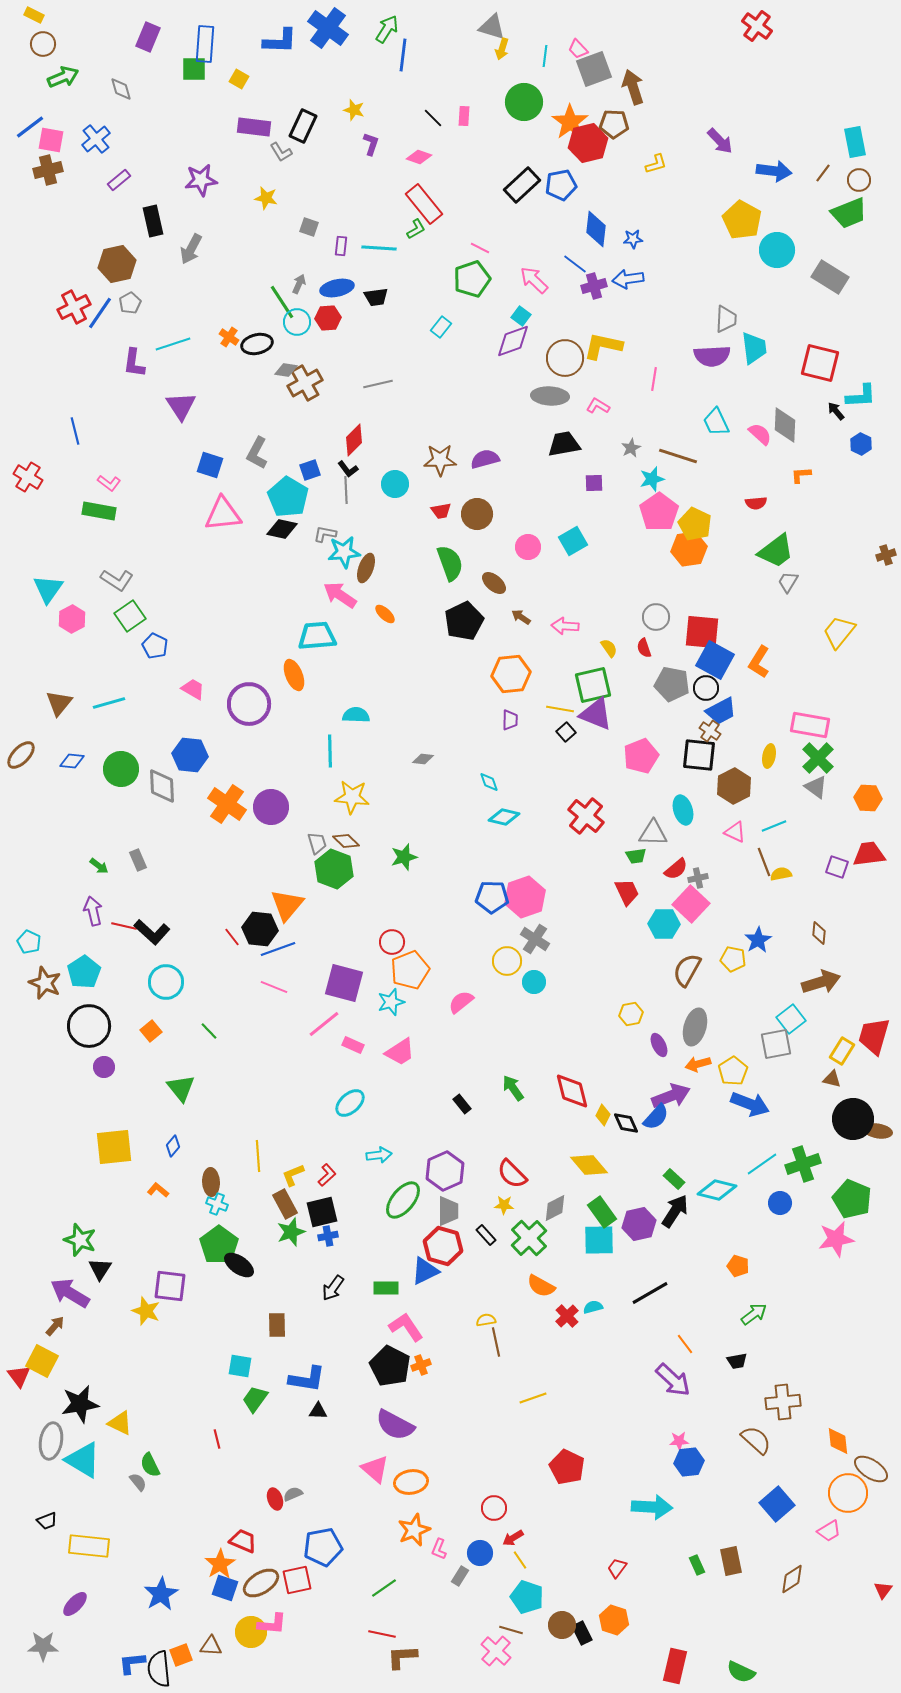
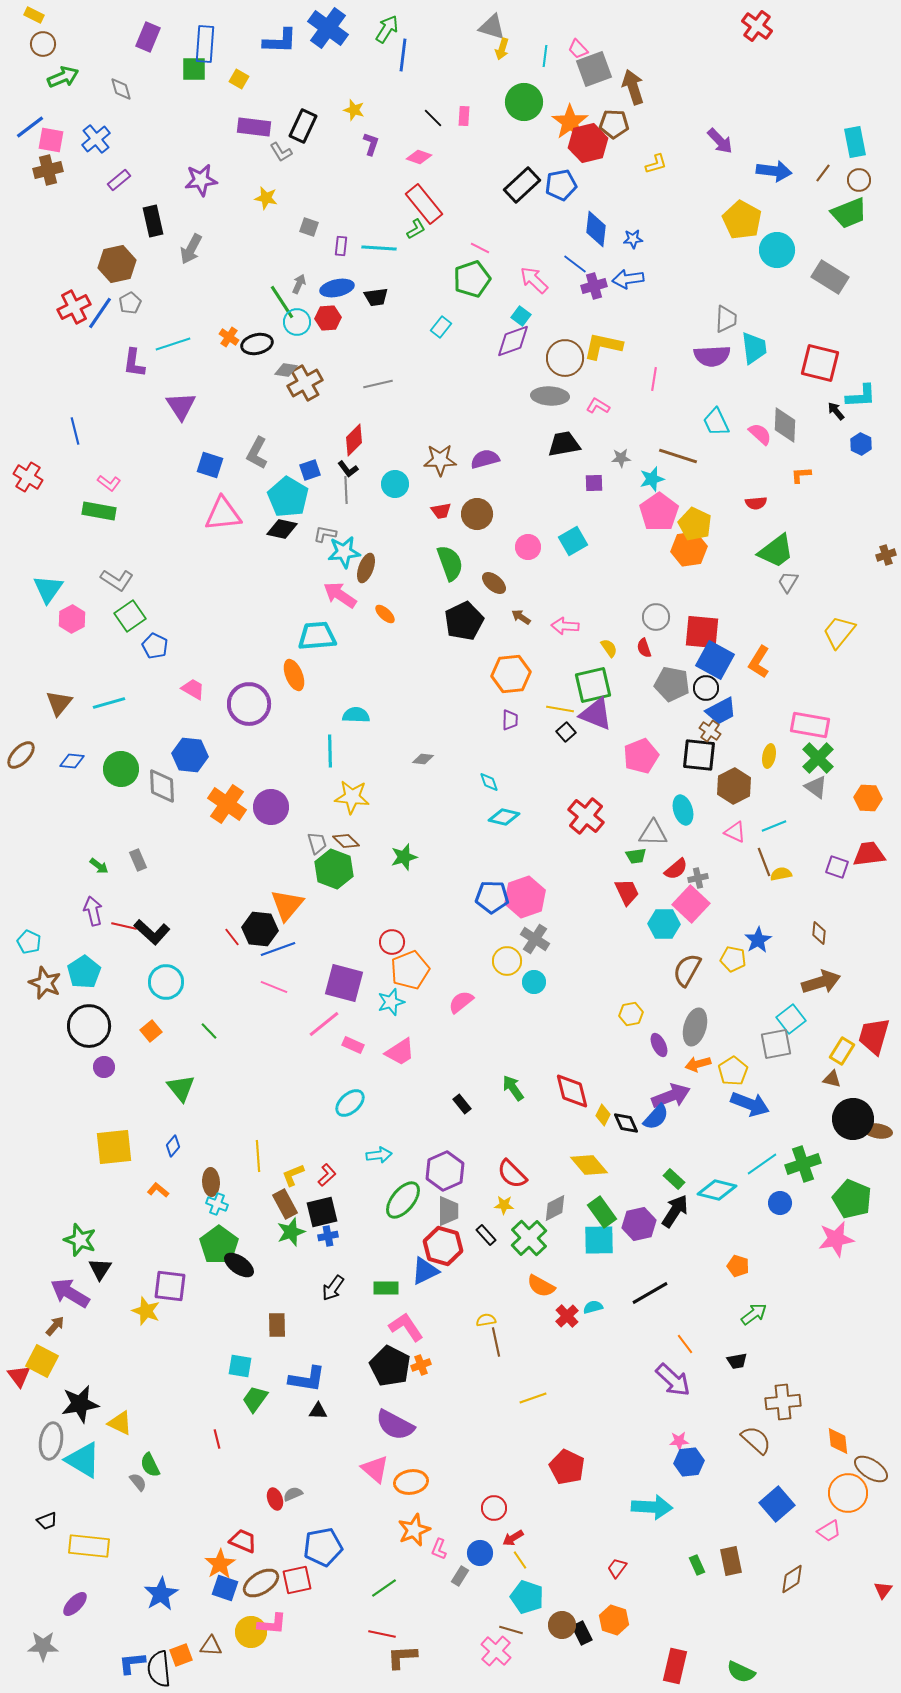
gray star at (631, 448): moved 10 px left, 10 px down; rotated 24 degrees clockwise
